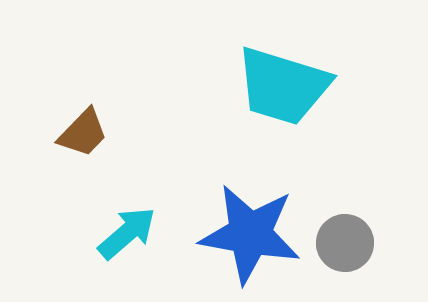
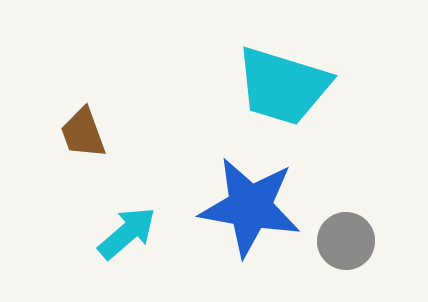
brown trapezoid: rotated 116 degrees clockwise
blue star: moved 27 px up
gray circle: moved 1 px right, 2 px up
